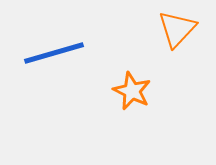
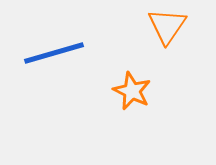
orange triangle: moved 10 px left, 3 px up; rotated 9 degrees counterclockwise
